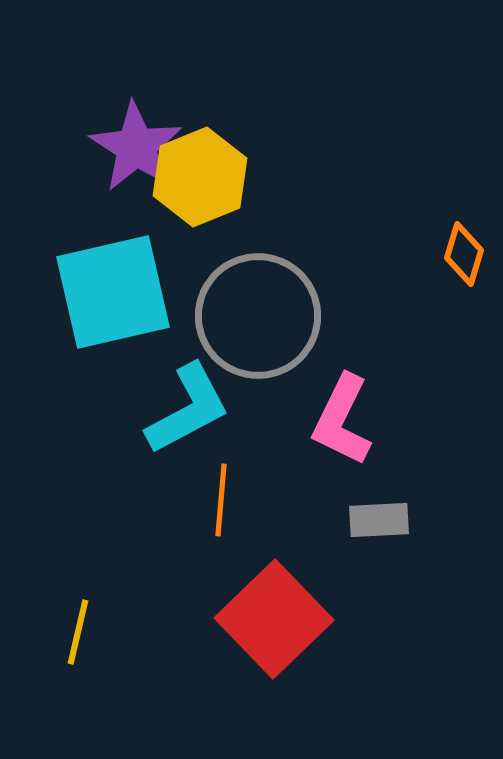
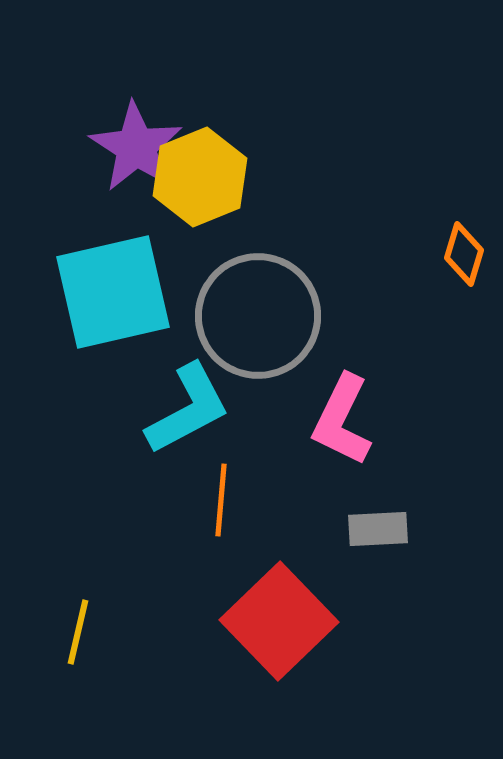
gray rectangle: moved 1 px left, 9 px down
red square: moved 5 px right, 2 px down
